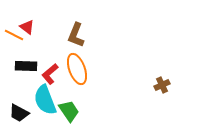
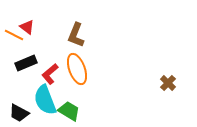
black rectangle: moved 3 px up; rotated 25 degrees counterclockwise
brown cross: moved 6 px right, 2 px up; rotated 21 degrees counterclockwise
green trapezoid: rotated 25 degrees counterclockwise
